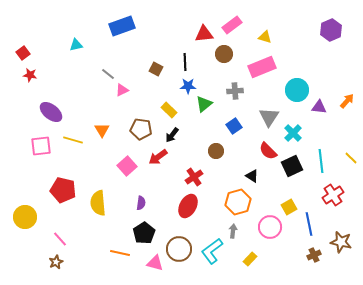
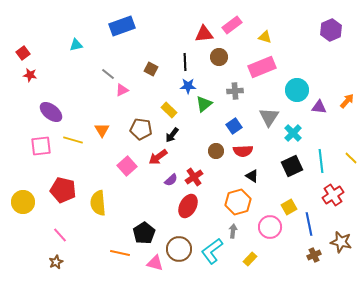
brown circle at (224, 54): moved 5 px left, 3 px down
brown square at (156, 69): moved 5 px left
red semicircle at (268, 151): moved 25 px left; rotated 48 degrees counterclockwise
purple semicircle at (141, 203): moved 30 px right, 23 px up; rotated 40 degrees clockwise
yellow circle at (25, 217): moved 2 px left, 15 px up
pink line at (60, 239): moved 4 px up
